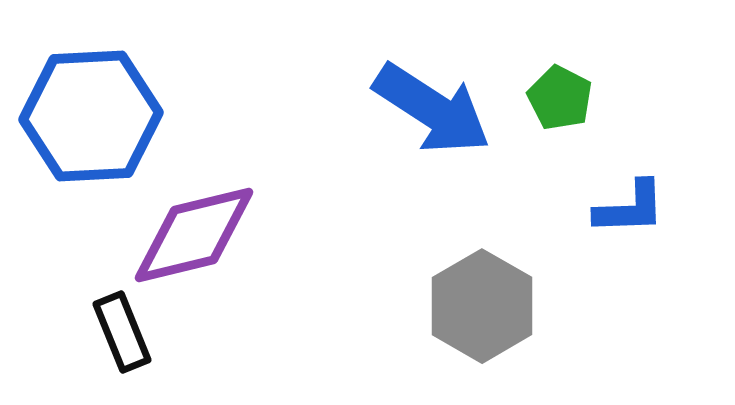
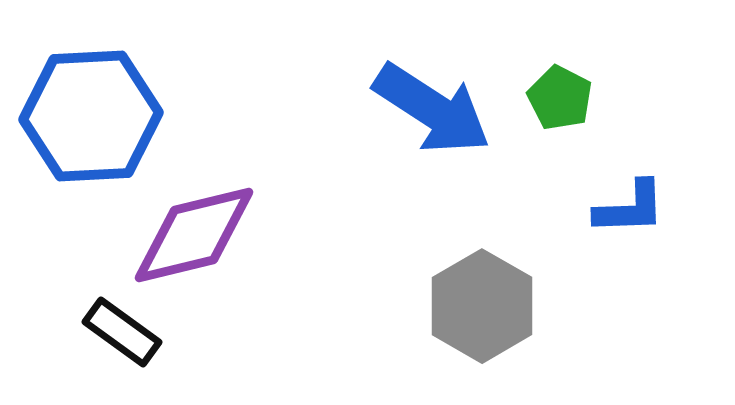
black rectangle: rotated 32 degrees counterclockwise
